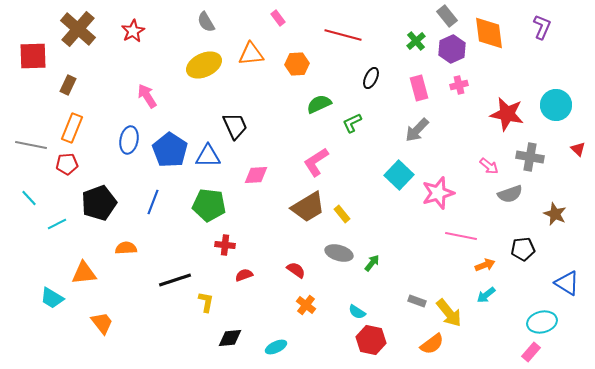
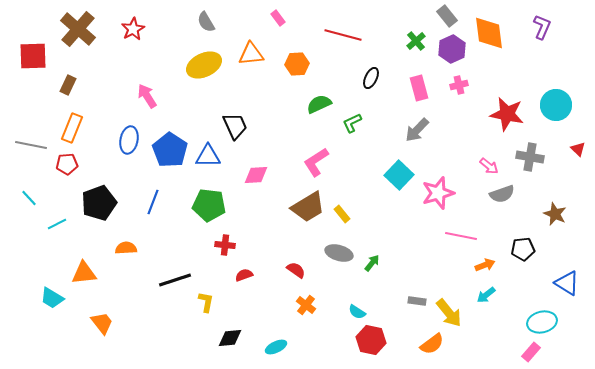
red star at (133, 31): moved 2 px up
gray semicircle at (510, 194): moved 8 px left
gray rectangle at (417, 301): rotated 12 degrees counterclockwise
